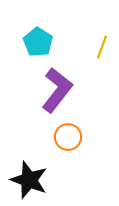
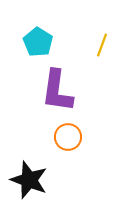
yellow line: moved 2 px up
purple L-shape: moved 1 px down; rotated 150 degrees clockwise
